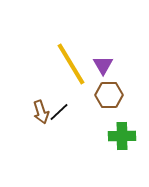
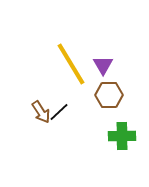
brown arrow: rotated 15 degrees counterclockwise
